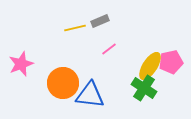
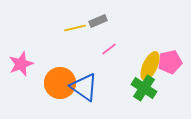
gray rectangle: moved 2 px left
pink pentagon: moved 1 px left
yellow ellipse: rotated 8 degrees counterclockwise
orange circle: moved 3 px left
blue triangle: moved 6 px left, 8 px up; rotated 28 degrees clockwise
